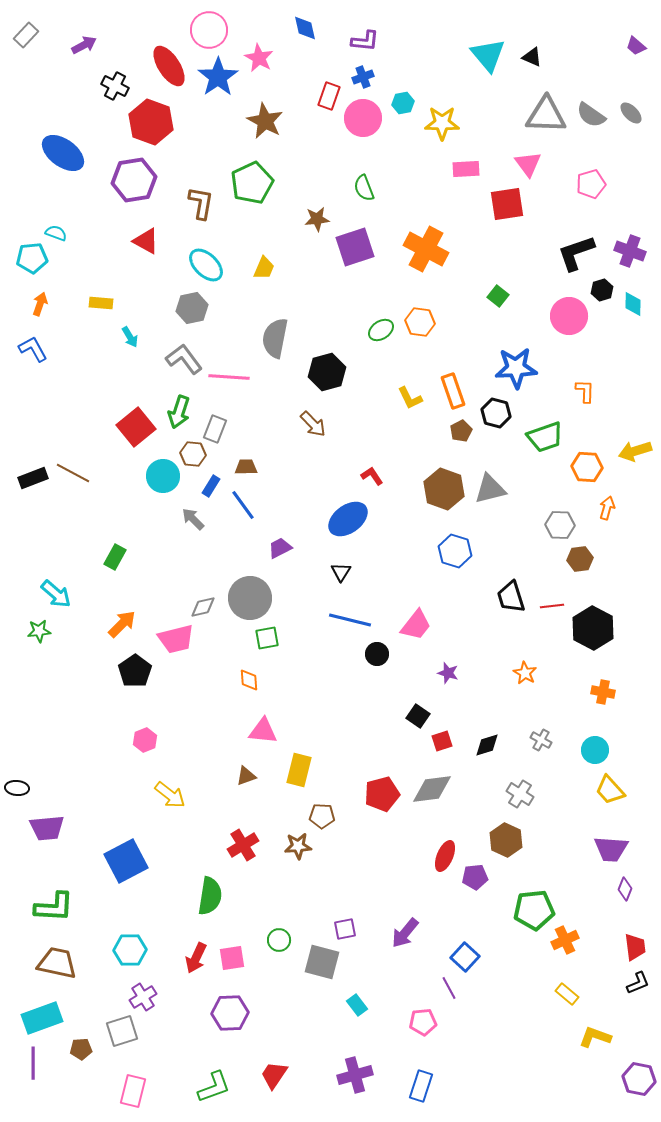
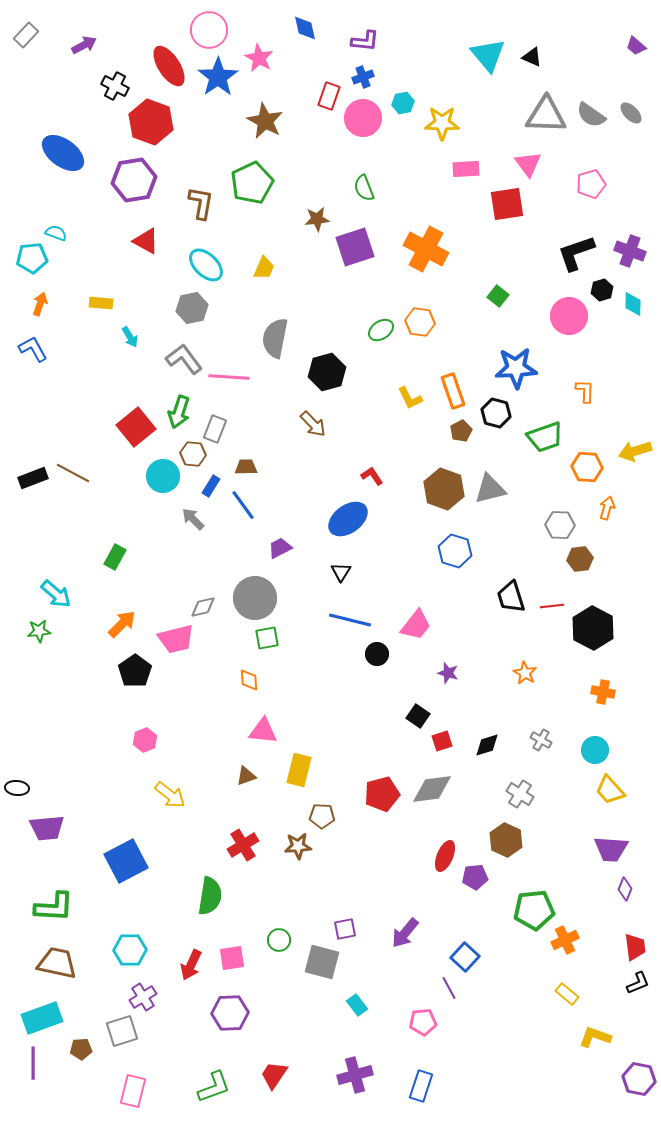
gray circle at (250, 598): moved 5 px right
red arrow at (196, 958): moved 5 px left, 7 px down
